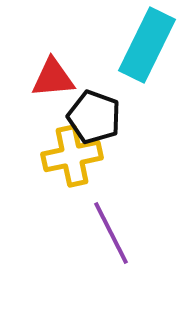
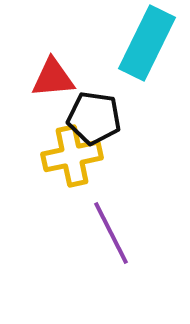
cyan rectangle: moved 2 px up
black pentagon: moved 1 px down; rotated 12 degrees counterclockwise
